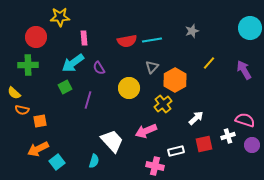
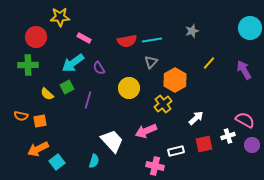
pink rectangle: rotated 56 degrees counterclockwise
gray triangle: moved 1 px left, 5 px up
green square: moved 2 px right
yellow semicircle: moved 33 px right, 1 px down
orange semicircle: moved 1 px left, 6 px down
pink semicircle: rotated 12 degrees clockwise
